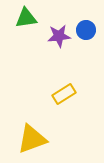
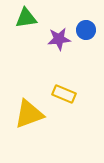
purple star: moved 3 px down
yellow rectangle: rotated 55 degrees clockwise
yellow triangle: moved 3 px left, 25 px up
